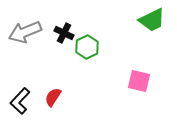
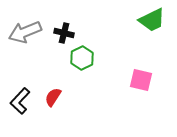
black cross: rotated 12 degrees counterclockwise
green hexagon: moved 5 px left, 11 px down
pink square: moved 2 px right, 1 px up
